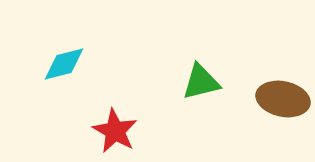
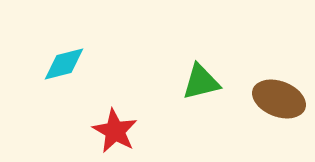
brown ellipse: moved 4 px left; rotated 9 degrees clockwise
